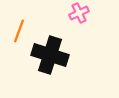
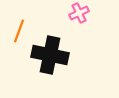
black cross: rotated 6 degrees counterclockwise
